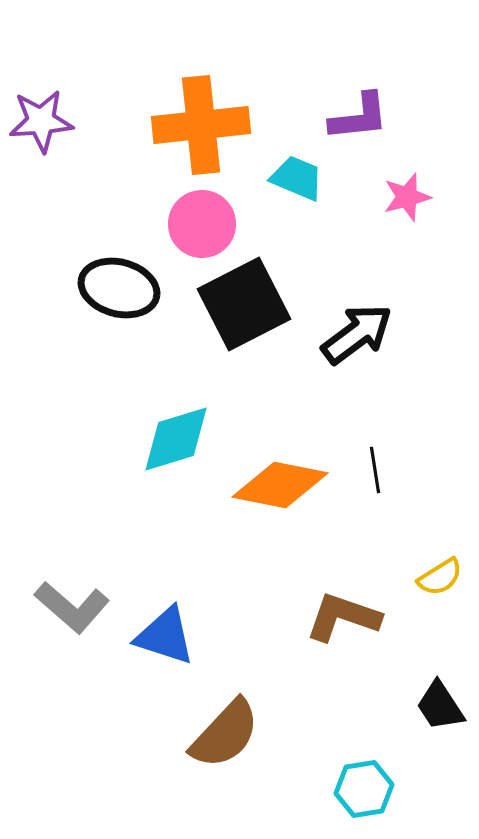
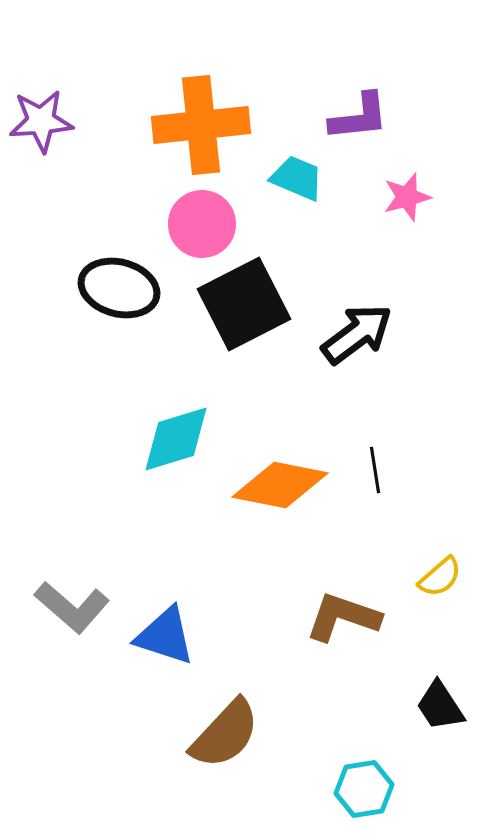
yellow semicircle: rotated 9 degrees counterclockwise
